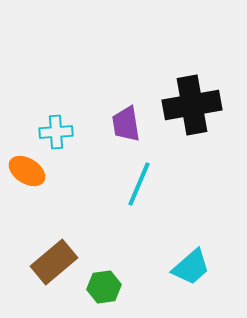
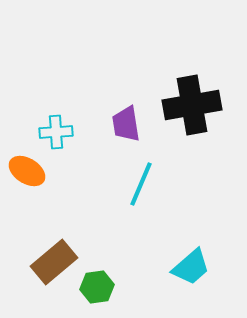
cyan line: moved 2 px right
green hexagon: moved 7 px left
